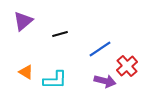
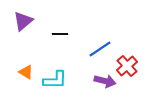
black line: rotated 14 degrees clockwise
